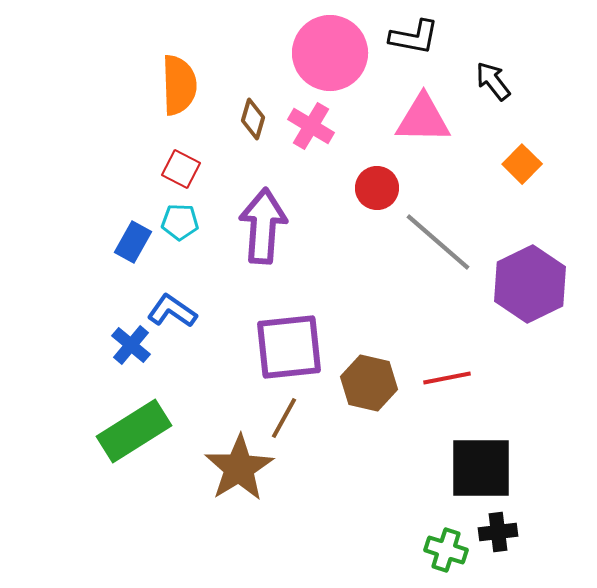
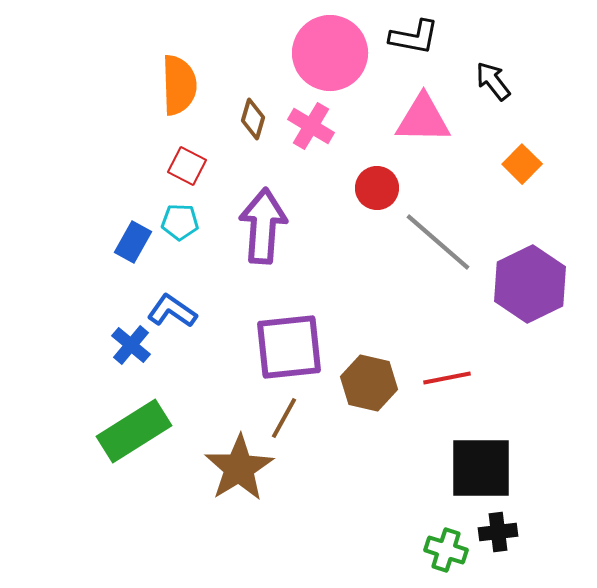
red square: moved 6 px right, 3 px up
